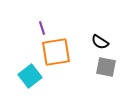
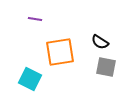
purple line: moved 7 px left, 9 px up; rotated 64 degrees counterclockwise
orange square: moved 4 px right
cyan square: moved 3 px down; rotated 25 degrees counterclockwise
